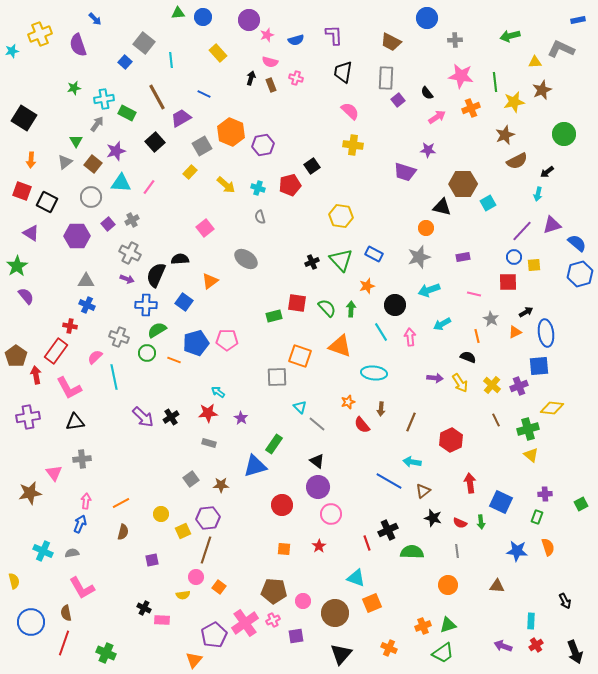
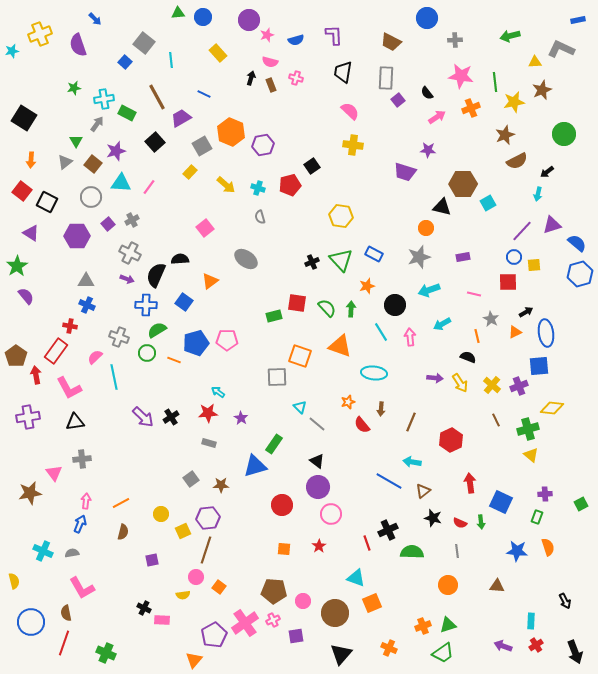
red square at (22, 191): rotated 18 degrees clockwise
